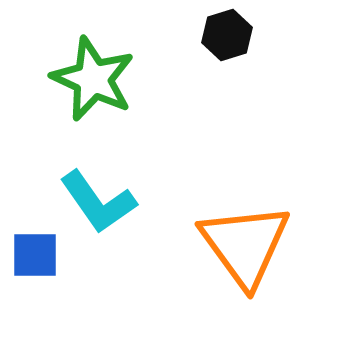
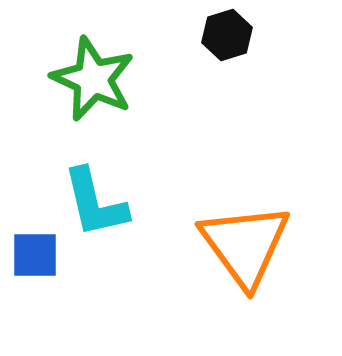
cyan L-shape: moved 3 px left, 1 px down; rotated 22 degrees clockwise
